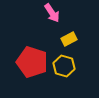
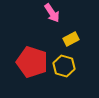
yellow rectangle: moved 2 px right
